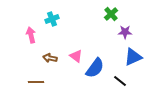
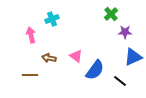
brown arrow: moved 1 px left
blue semicircle: moved 2 px down
brown line: moved 6 px left, 7 px up
